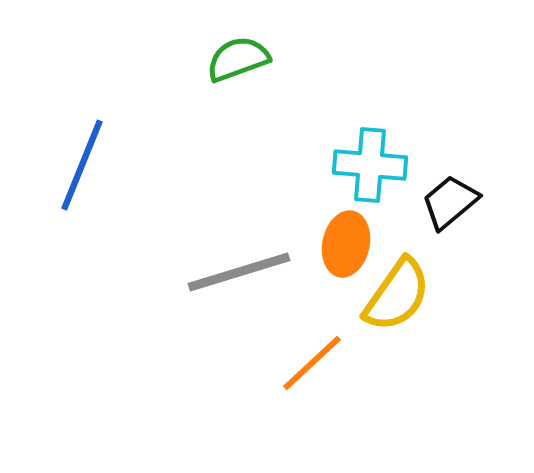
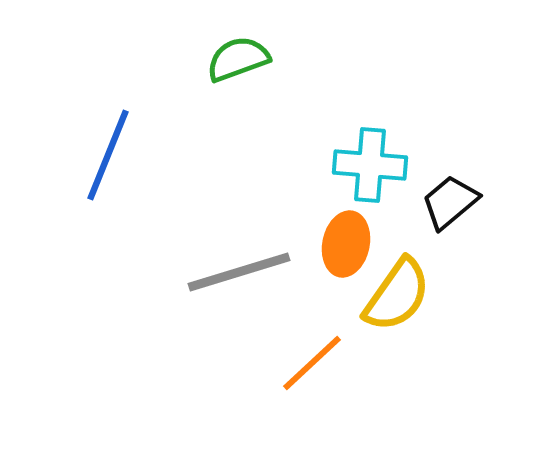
blue line: moved 26 px right, 10 px up
